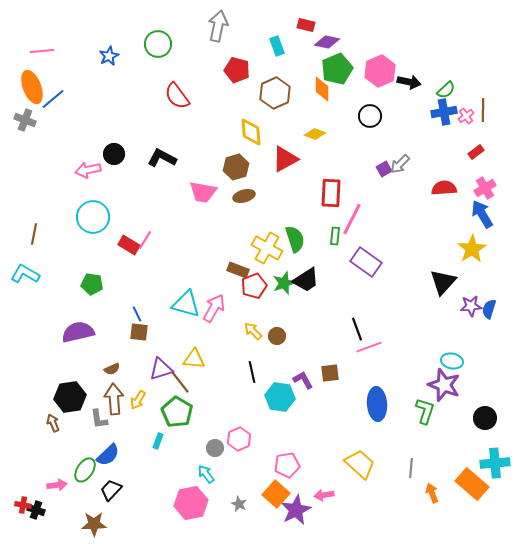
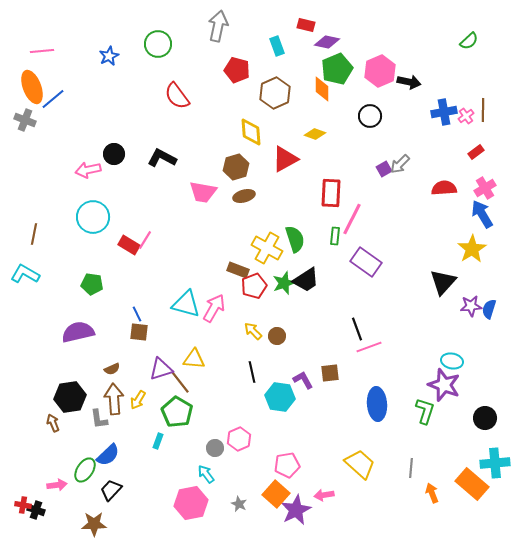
green semicircle at (446, 90): moved 23 px right, 49 px up
